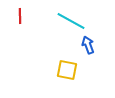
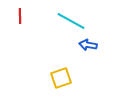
blue arrow: rotated 60 degrees counterclockwise
yellow square: moved 6 px left, 8 px down; rotated 30 degrees counterclockwise
